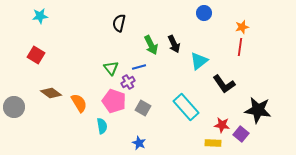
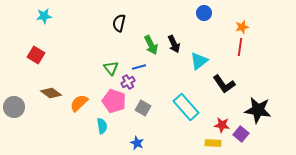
cyan star: moved 4 px right
orange semicircle: rotated 102 degrees counterclockwise
blue star: moved 2 px left
